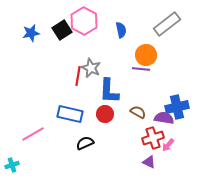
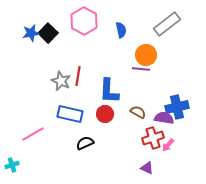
black square: moved 14 px left, 3 px down; rotated 12 degrees counterclockwise
gray star: moved 30 px left, 13 px down
purple triangle: moved 2 px left, 6 px down
